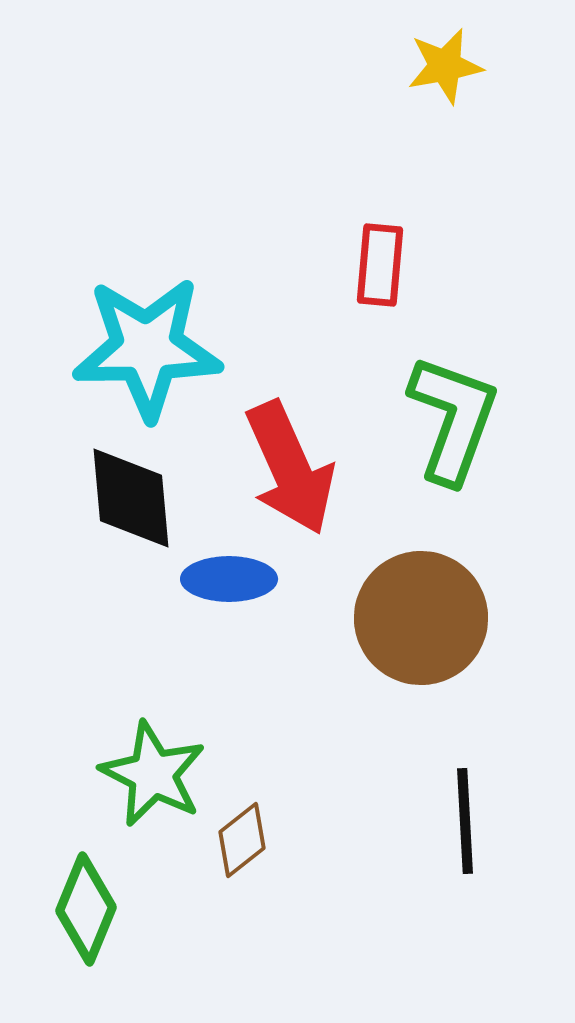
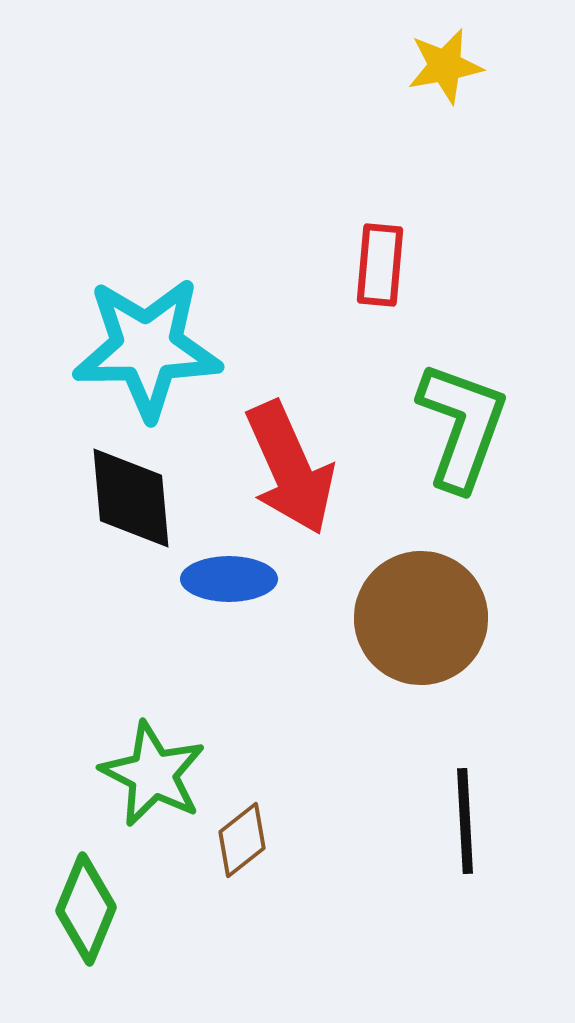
green L-shape: moved 9 px right, 7 px down
